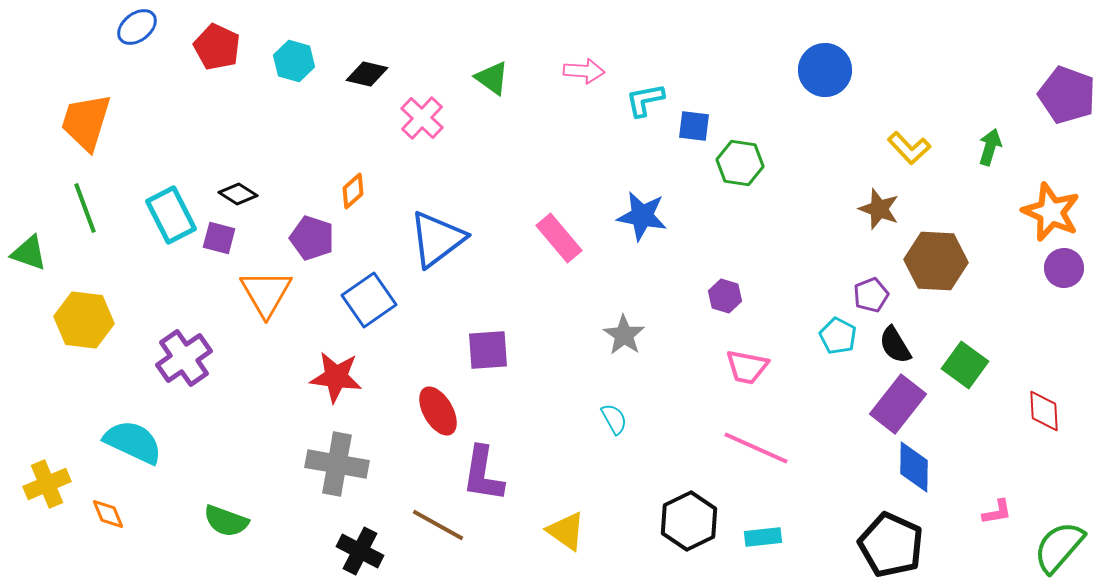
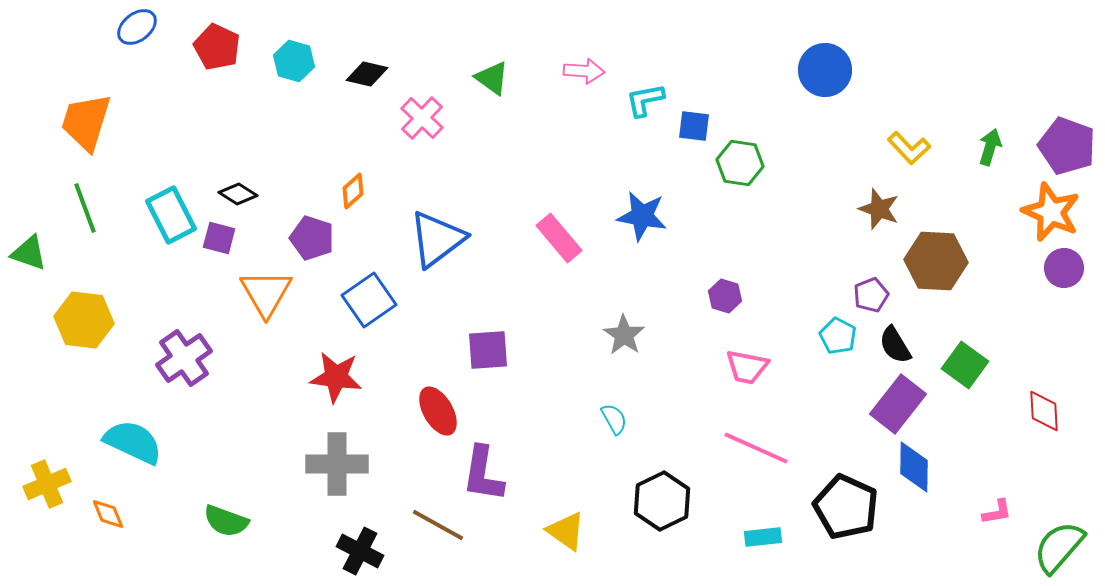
purple pentagon at (1067, 95): moved 51 px down
gray cross at (337, 464): rotated 10 degrees counterclockwise
black hexagon at (689, 521): moved 27 px left, 20 px up
black pentagon at (891, 545): moved 45 px left, 38 px up
